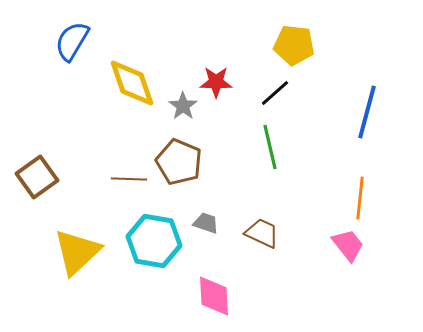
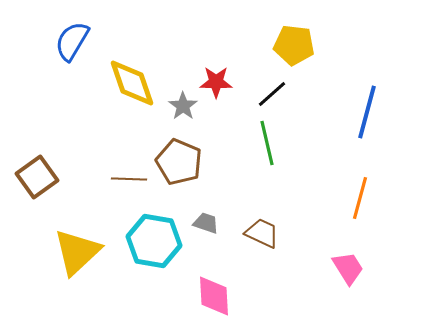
black line: moved 3 px left, 1 px down
green line: moved 3 px left, 4 px up
orange line: rotated 9 degrees clockwise
pink trapezoid: moved 23 px down; rotated 6 degrees clockwise
